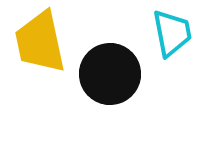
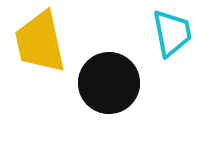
black circle: moved 1 px left, 9 px down
